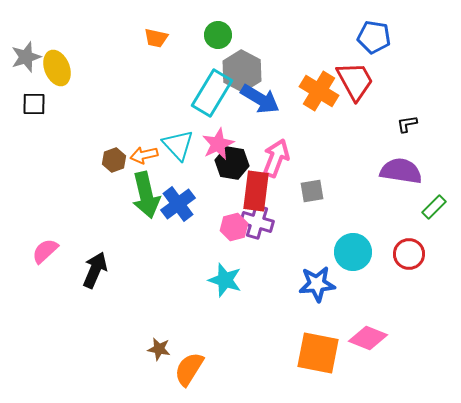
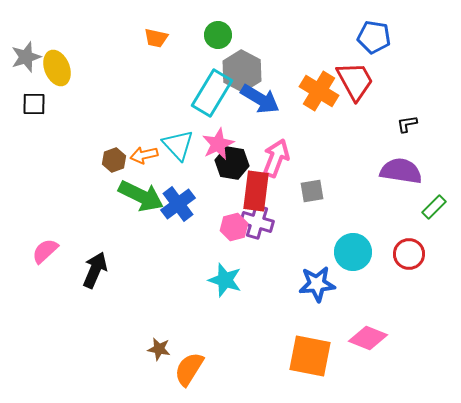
green arrow: moved 5 px left, 1 px down; rotated 51 degrees counterclockwise
orange square: moved 8 px left, 3 px down
